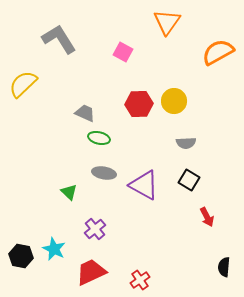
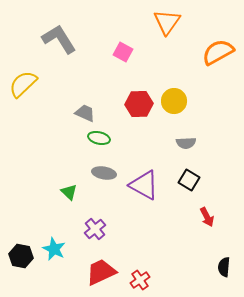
red trapezoid: moved 10 px right
